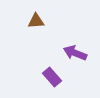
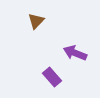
brown triangle: rotated 42 degrees counterclockwise
